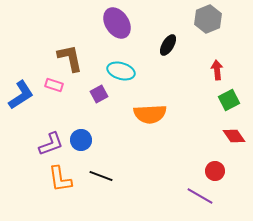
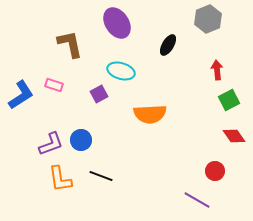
brown L-shape: moved 14 px up
purple line: moved 3 px left, 4 px down
